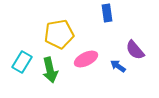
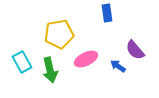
cyan rectangle: rotated 60 degrees counterclockwise
